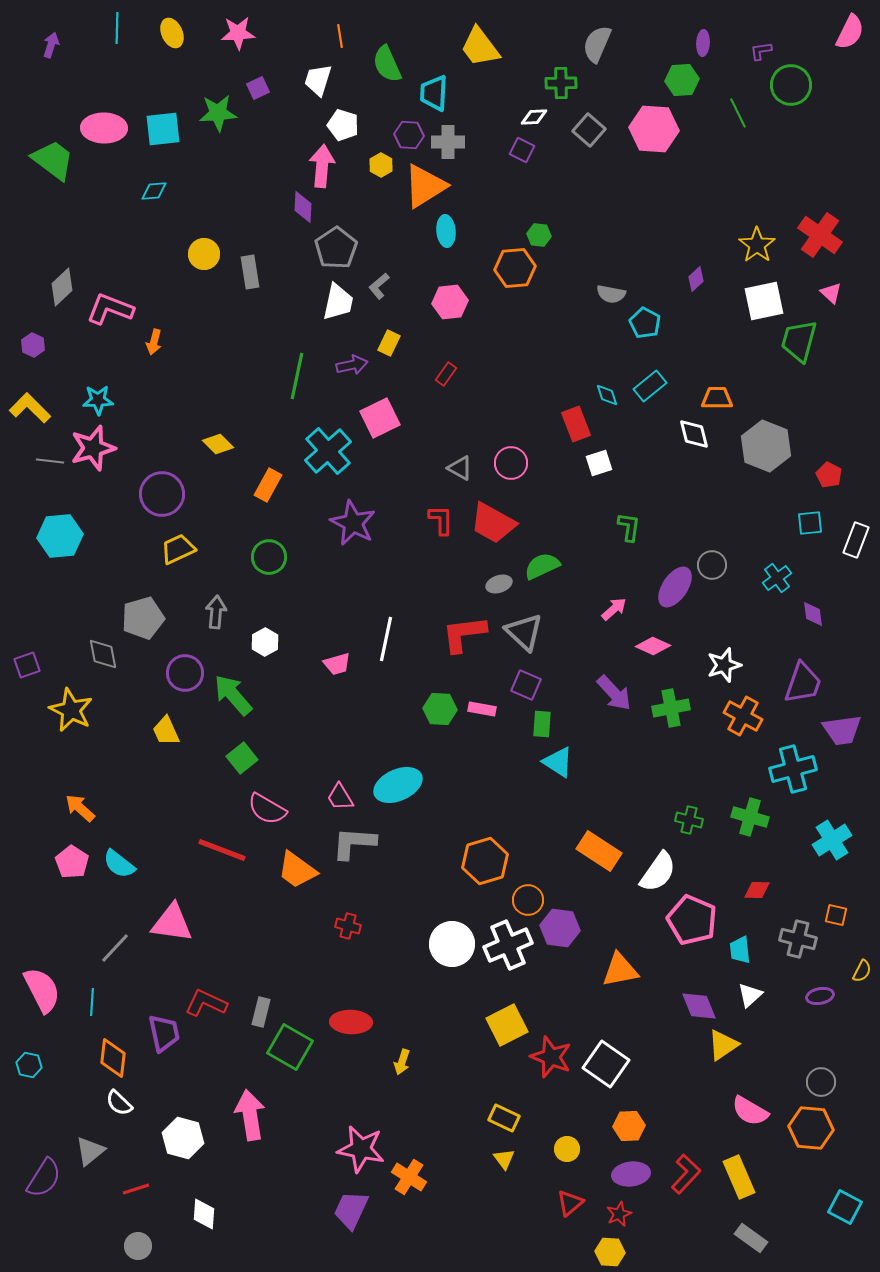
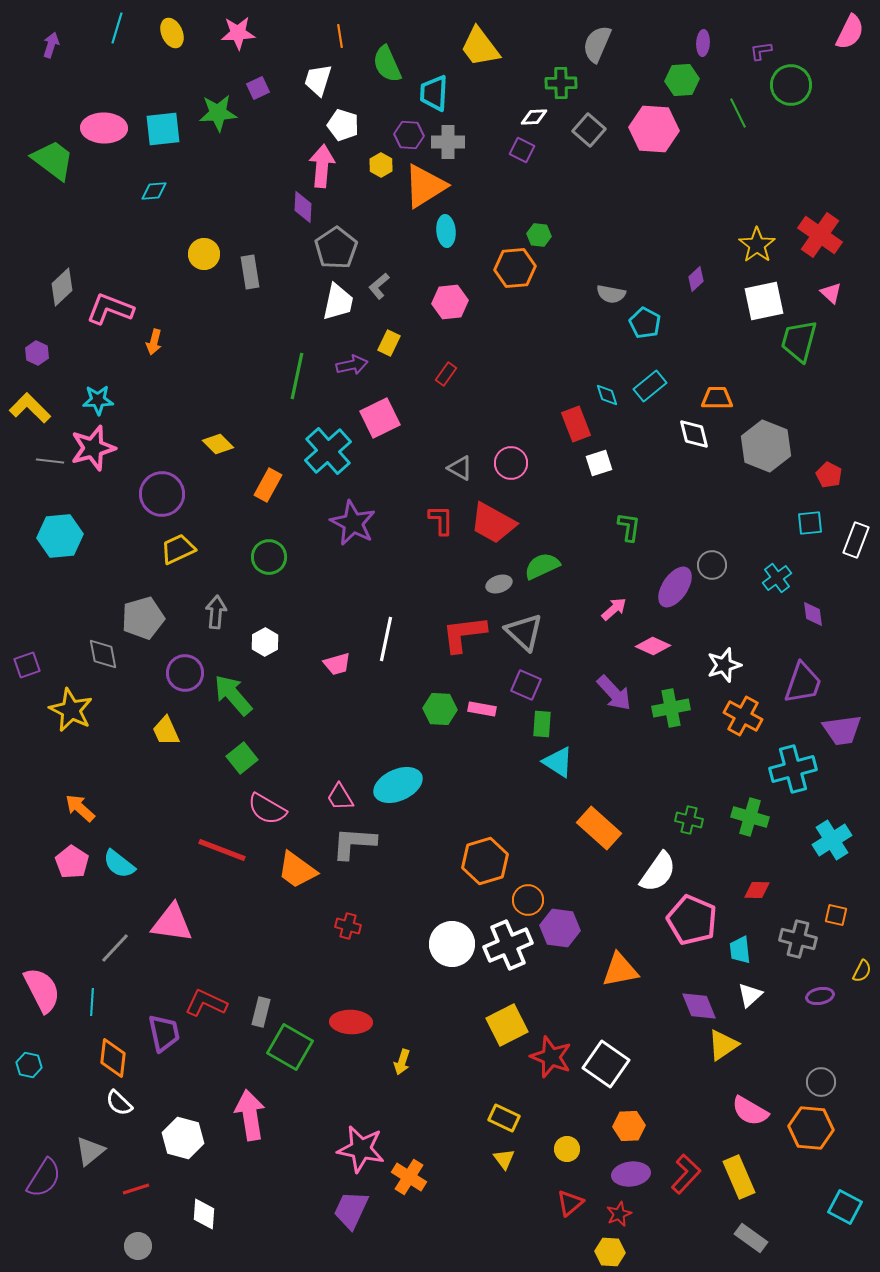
cyan line at (117, 28): rotated 16 degrees clockwise
purple hexagon at (33, 345): moved 4 px right, 8 px down
orange rectangle at (599, 851): moved 23 px up; rotated 9 degrees clockwise
